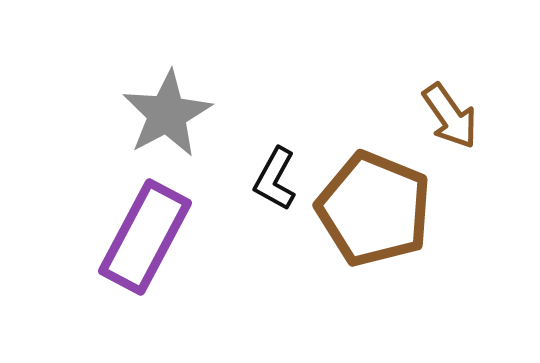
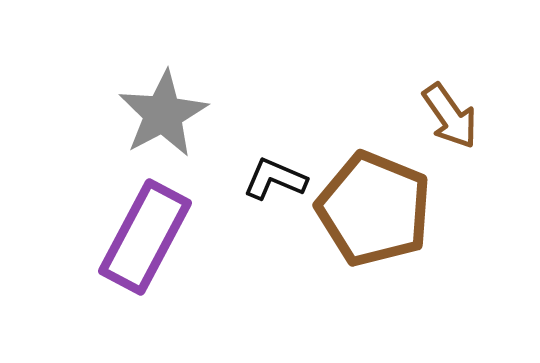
gray star: moved 4 px left
black L-shape: rotated 84 degrees clockwise
